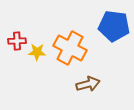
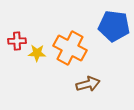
yellow star: moved 1 px down
